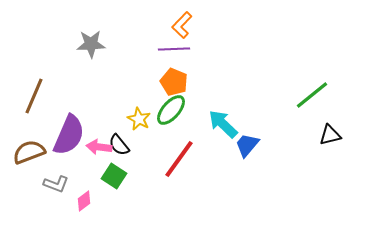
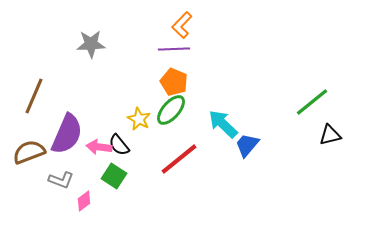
green line: moved 7 px down
purple semicircle: moved 2 px left, 1 px up
red line: rotated 15 degrees clockwise
gray L-shape: moved 5 px right, 4 px up
